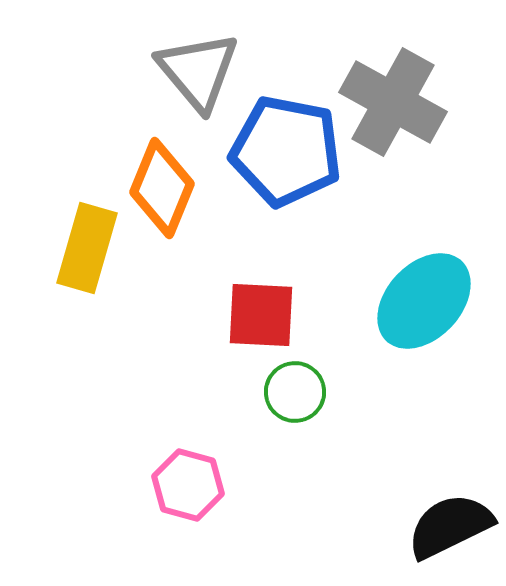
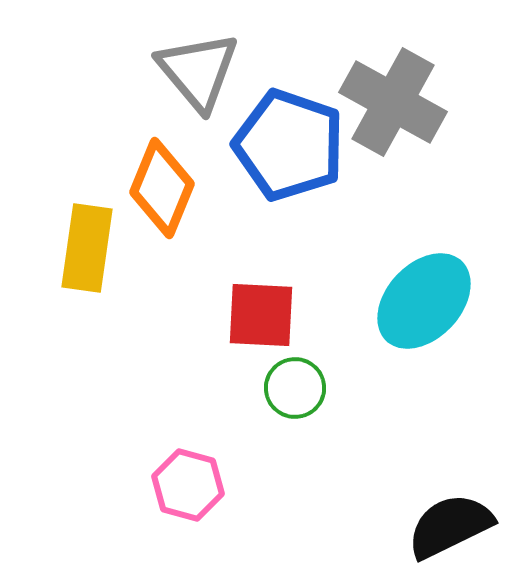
blue pentagon: moved 3 px right, 6 px up; rotated 8 degrees clockwise
yellow rectangle: rotated 8 degrees counterclockwise
green circle: moved 4 px up
